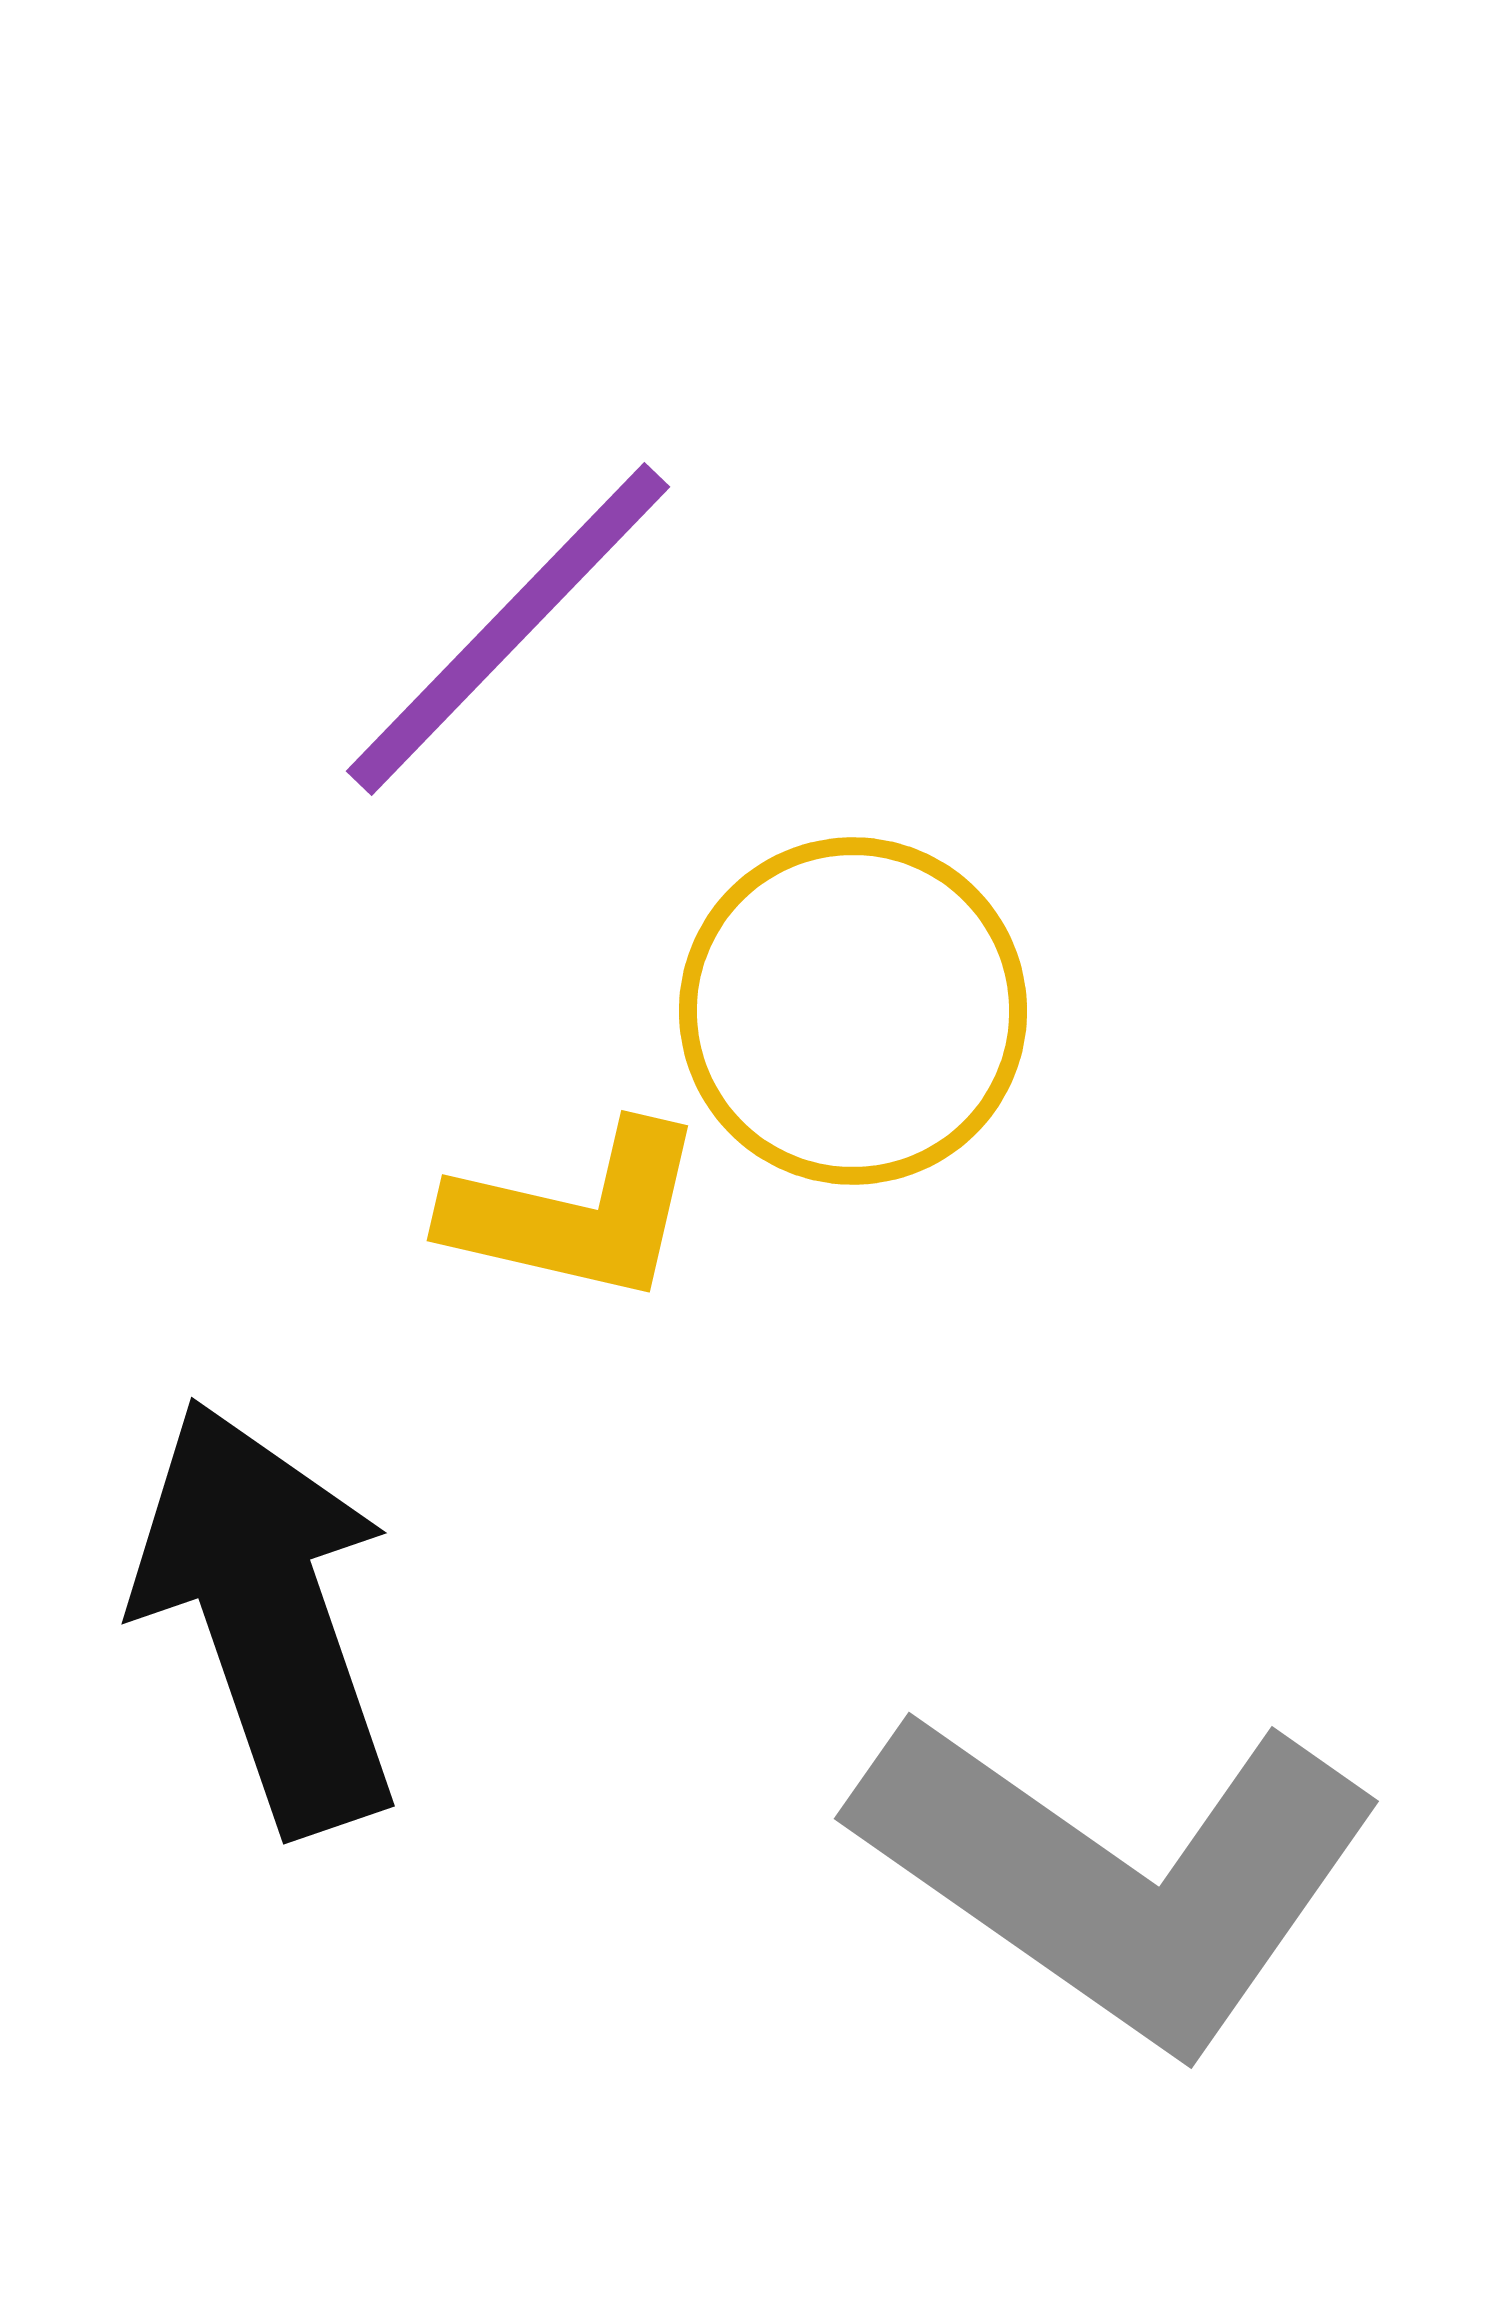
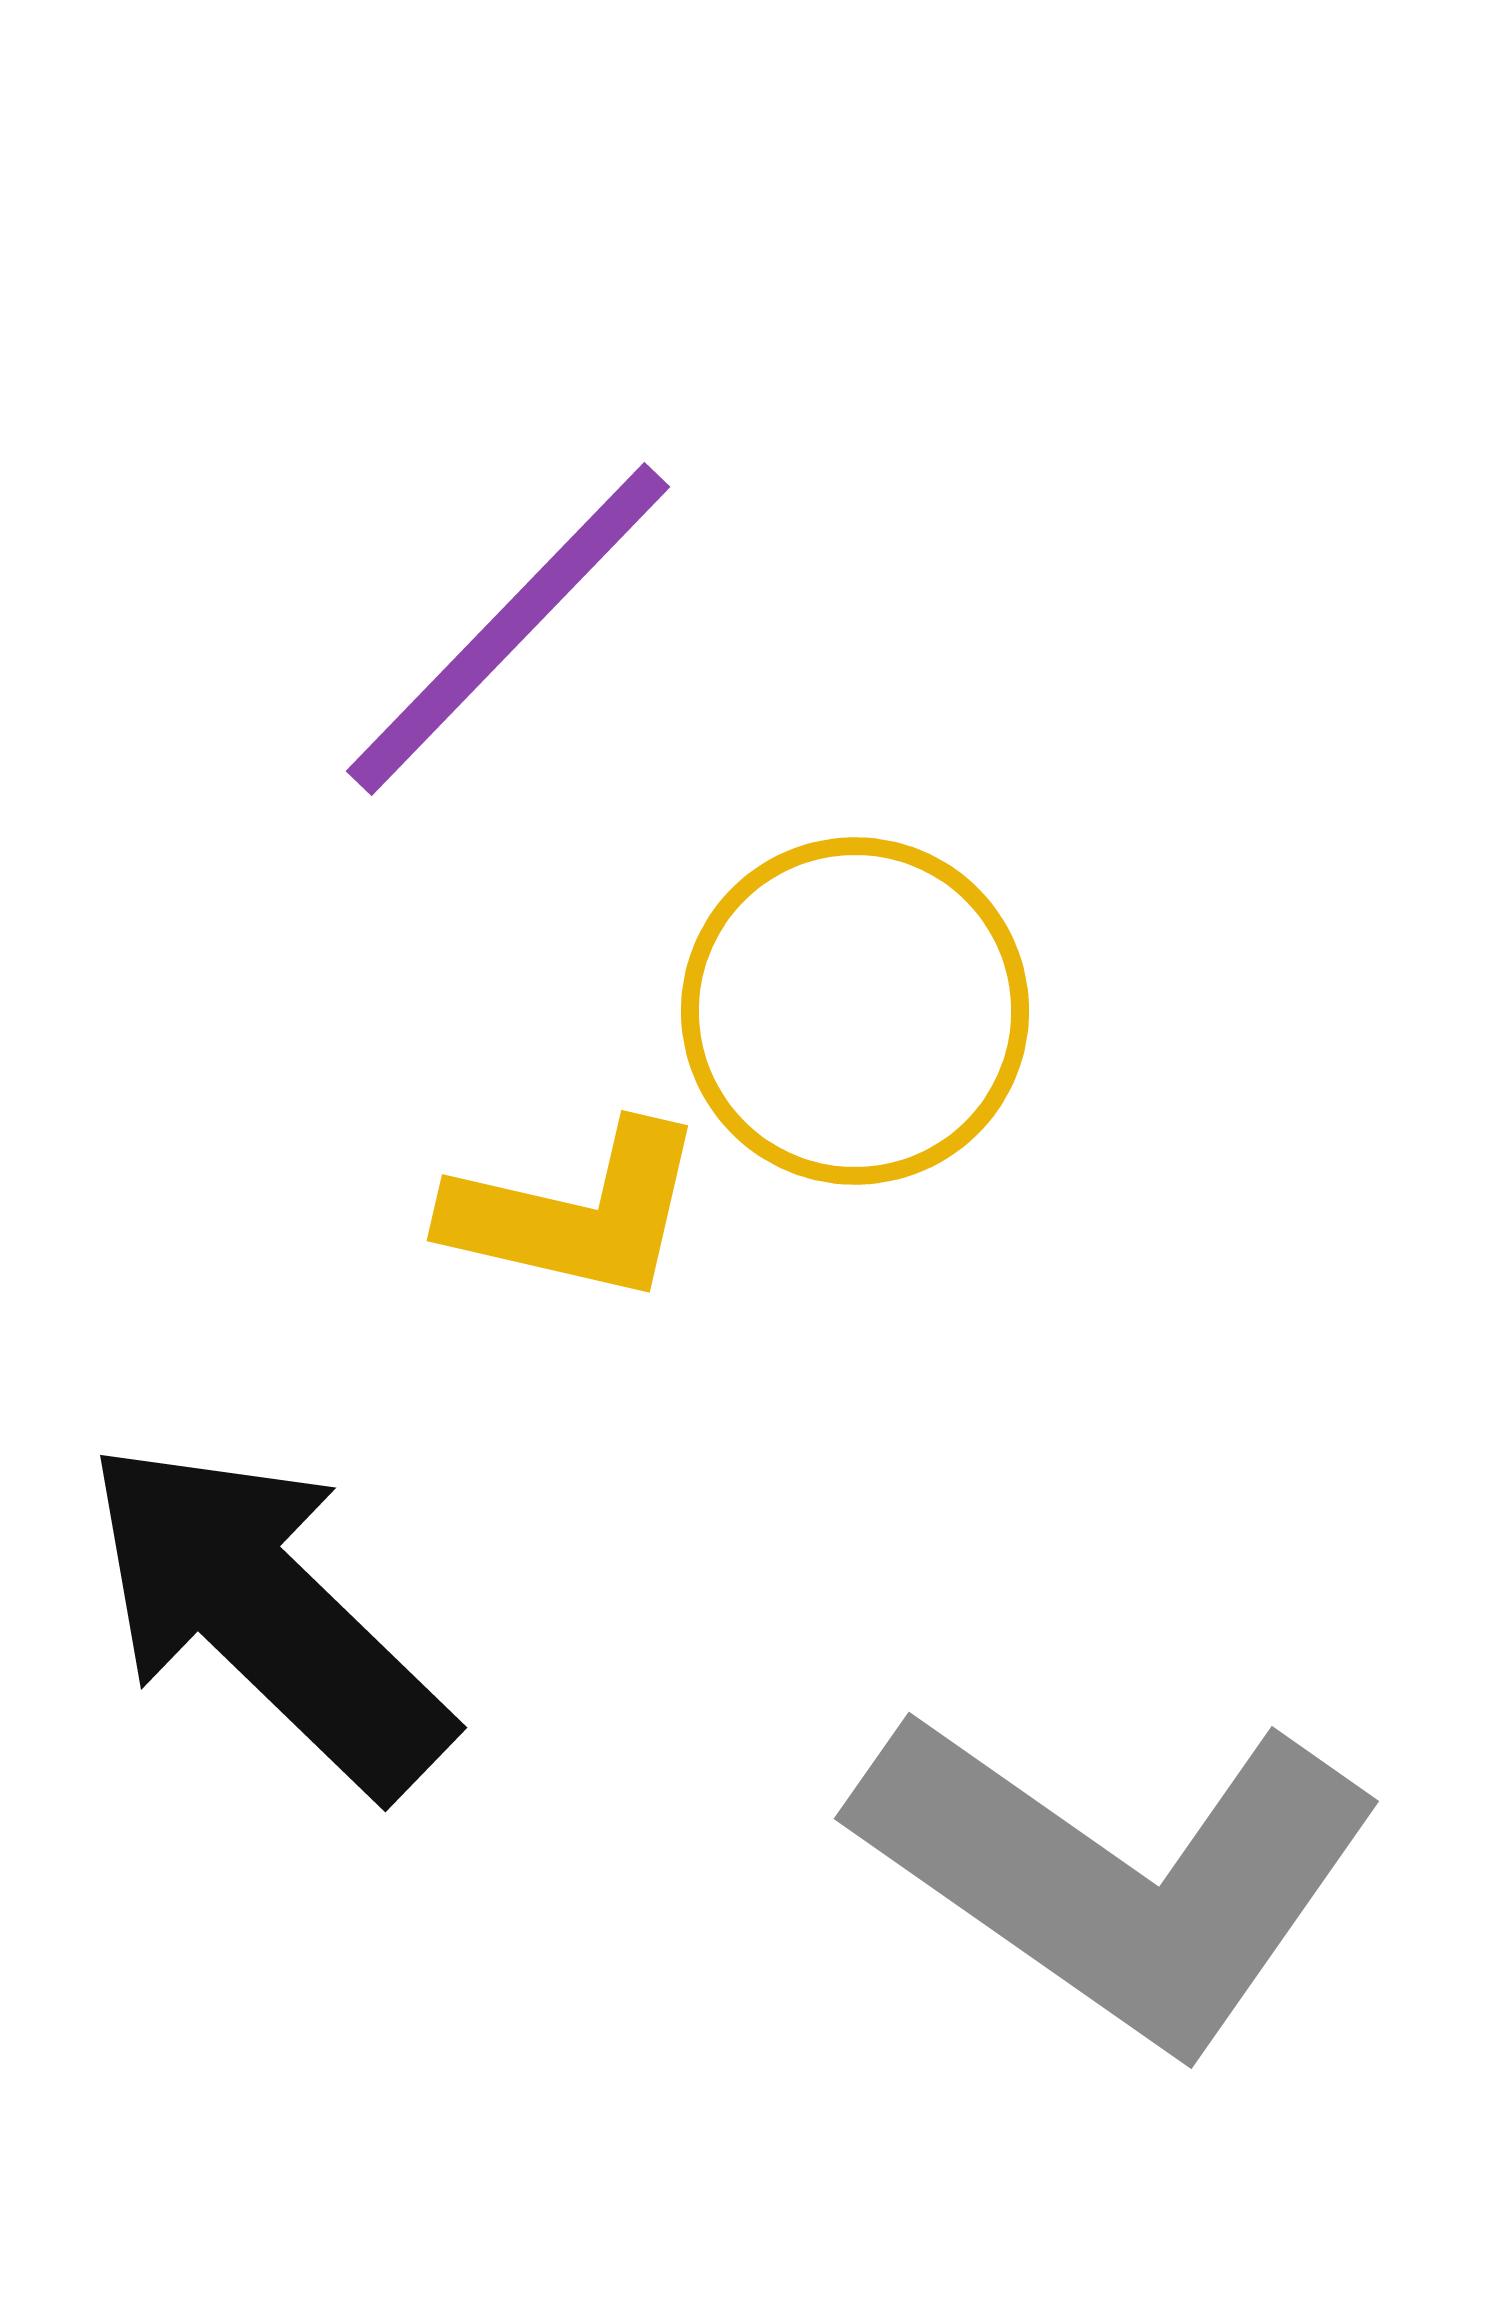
yellow circle: moved 2 px right
black arrow: rotated 27 degrees counterclockwise
